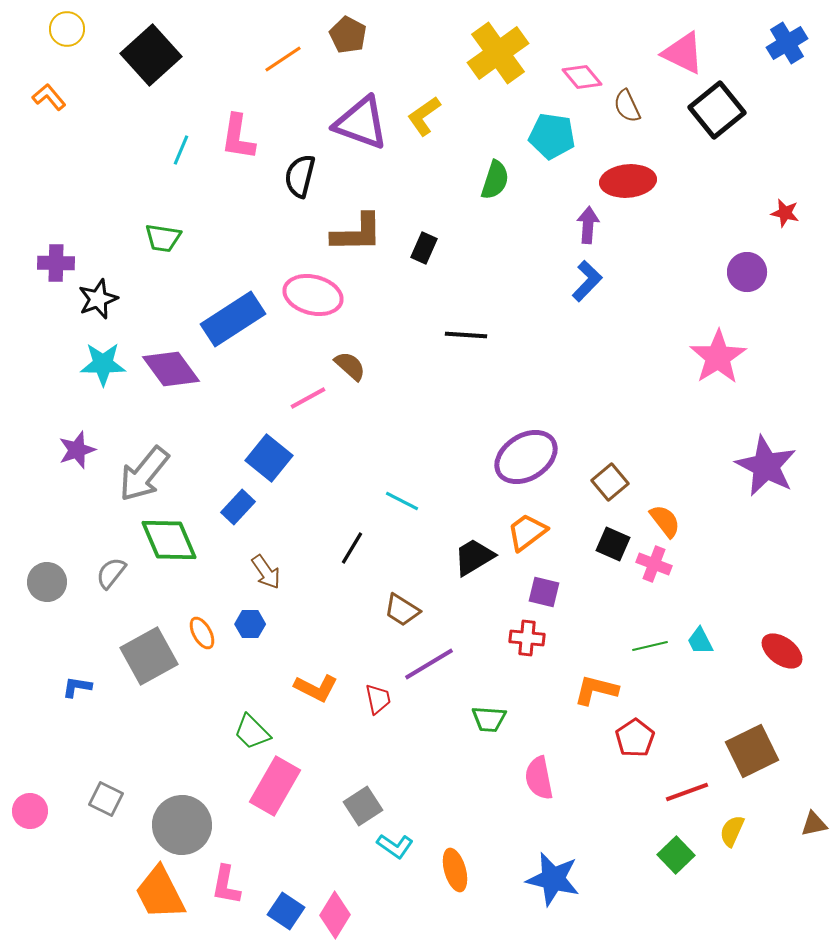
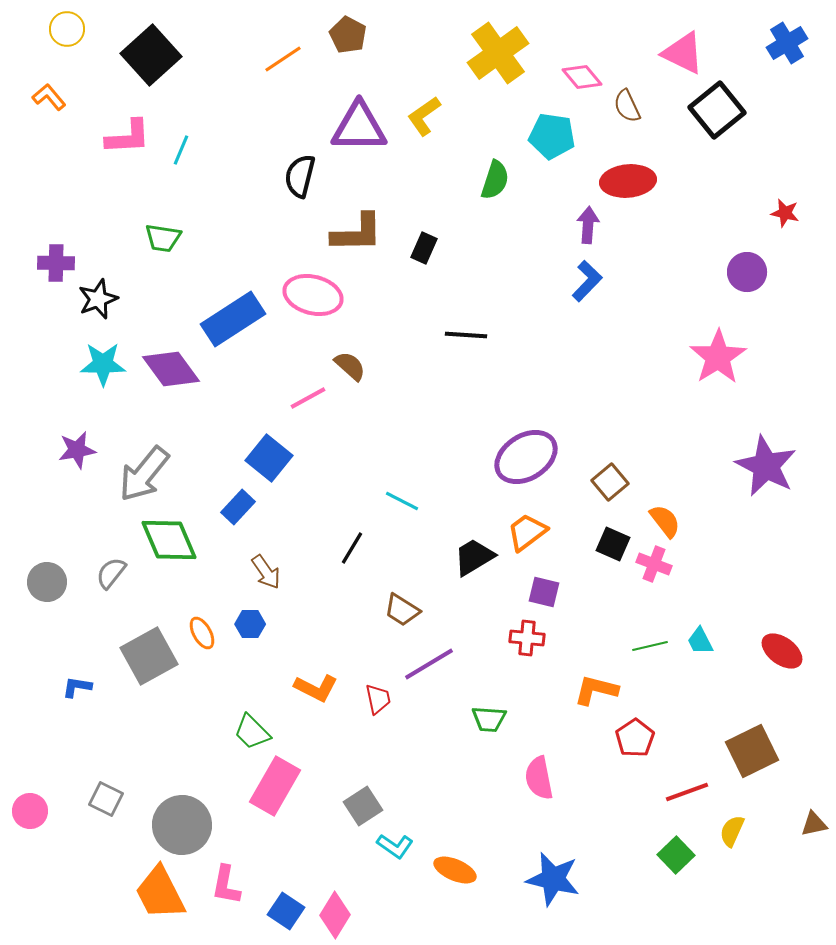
purple triangle at (361, 123): moved 2 px left, 4 px down; rotated 20 degrees counterclockwise
pink L-shape at (238, 137): moved 110 px left; rotated 102 degrees counterclockwise
purple star at (77, 450): rotated 9 degrees clockwise
orange ellipse at (455, 870): rotated 51 degrees counterclockwise
